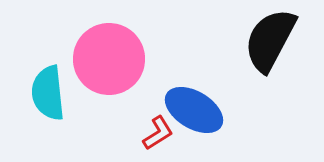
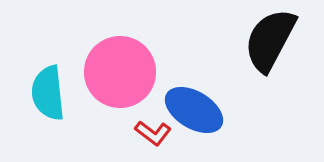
pink circle: moved 11 px right, 13 px down
red L-shape: moved 5 px left; rotated 69 degrees clockwise
